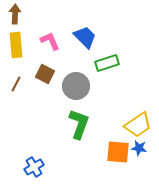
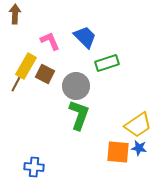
yellow rectangle: moved 10 px right, 21 px down; rotated 35 degrees clockwise
green L-shape: moved 9 px up
blue cross: rotated 36 degrees clockwise
